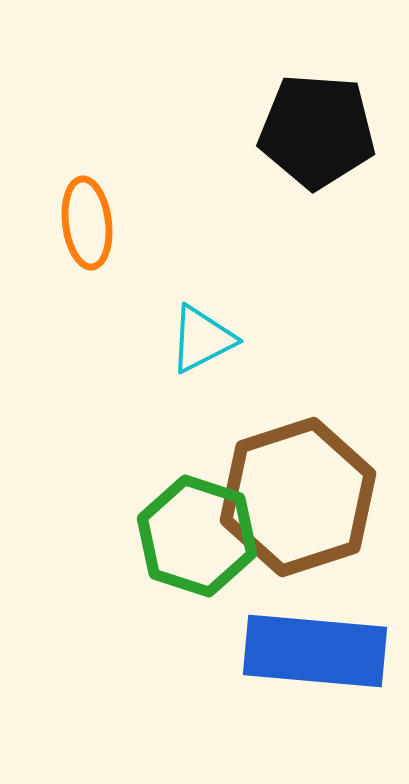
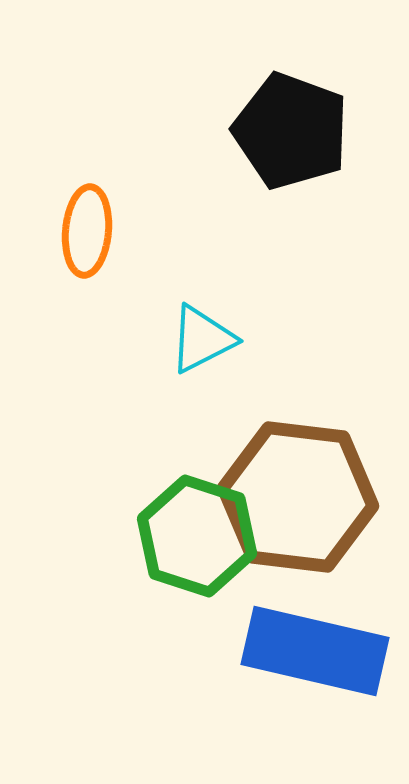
black pentagon: moved 26 px left; rotated 16 degrees clockwise
orange ellipse: moved 8 px down; rotated 12 degrees clockwise
brown hexagon: rotated 25 degrees clockwise
blue rectangle: rotated 8 degrees clockwise
